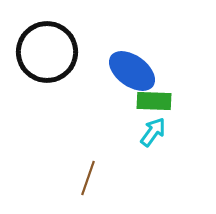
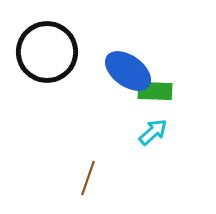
blue ellipse: moved 4 px left
green rectangle: moved 1 px right, 10 px up
cyan arrow: rotated 12 degrees clockwise
